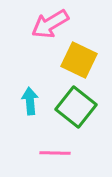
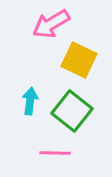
pink arrow: moved 1 px right
cyan arrow: rotated 12 degrees clockwise
green square: moved 4 px left, 4 px down
